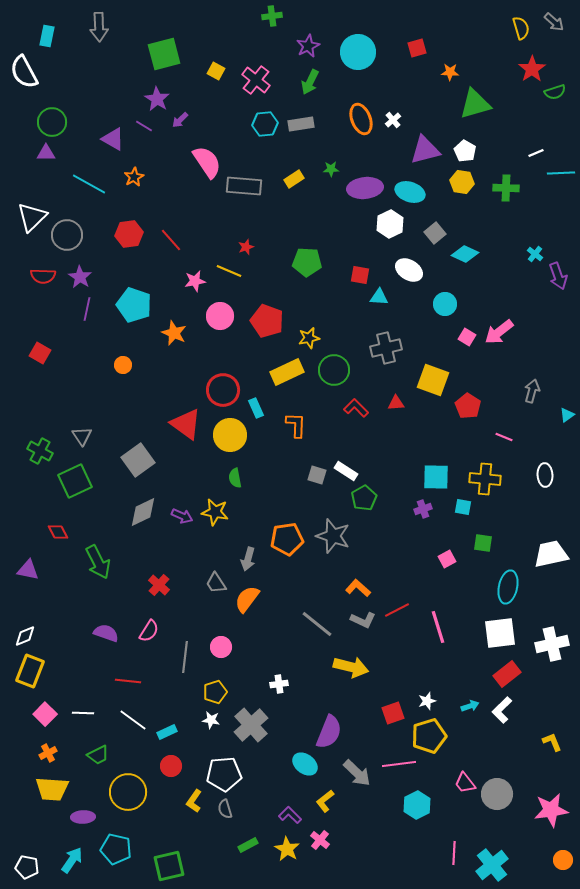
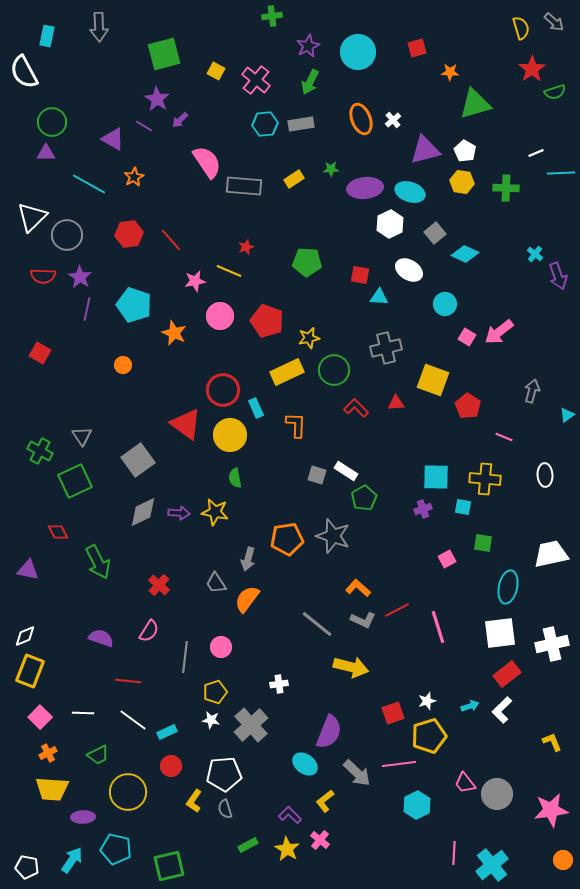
purple arrow at (182, 516): moved 3 px left, 3 px up; rotated 20 degrees counterclockwise
purple semicircle at (106, 633): moved 5 px left, 5 px down
pink square at (45, 714): moved 5 px left, 3 px down
